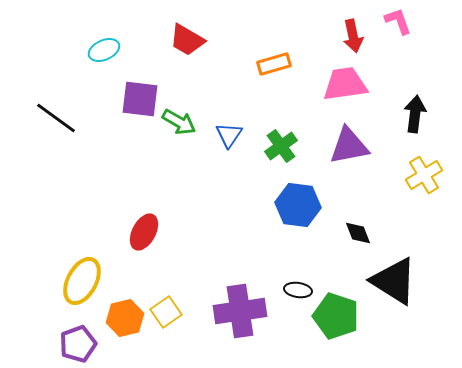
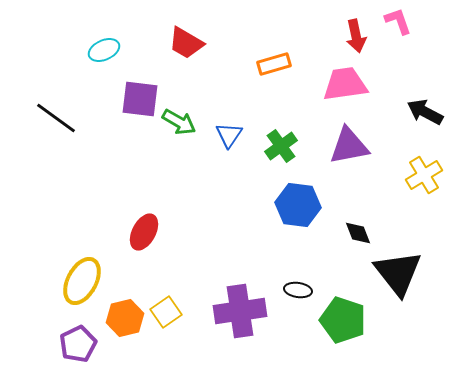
red arrow: moved 3 px right
red trapezoid: moved 1 px left, 3 px down
black arrow: moved 10 px right, 2 px up; rotated 69 degrees counterclockwise
black triangle: moved 4 px right, 8 px up; rotated 20 degrees clockwise
green pentagon: moved 7 px right, 4 px down
purple pentagon: rotated 6 degrees counterclockwise
